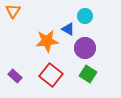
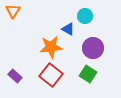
orange star: moved 4 px right, 6 px down
purple circle: moved 8 px right
